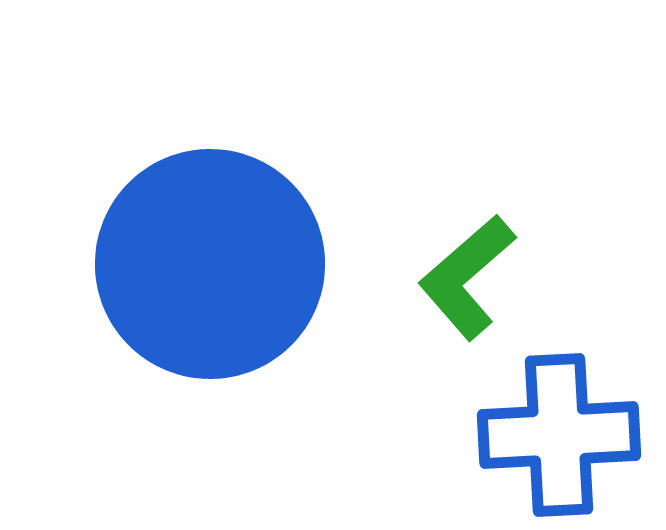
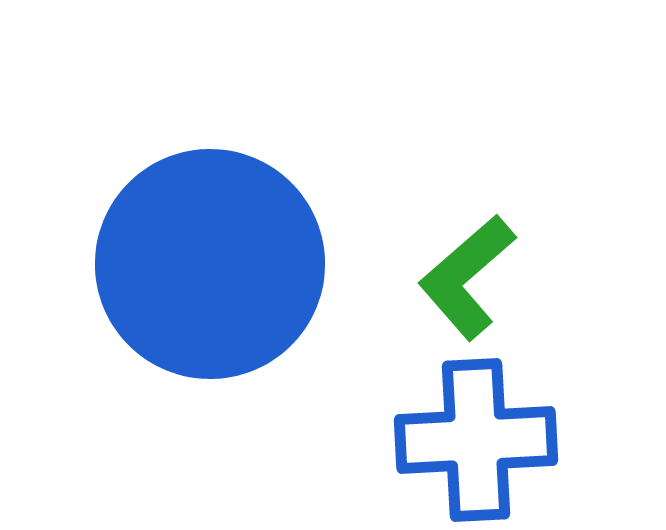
blue cross: moved 83 px left, 5 px down
